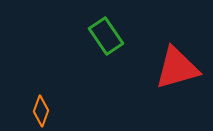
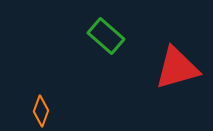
green rectangle: rotated 15 degrees counterclockwise
